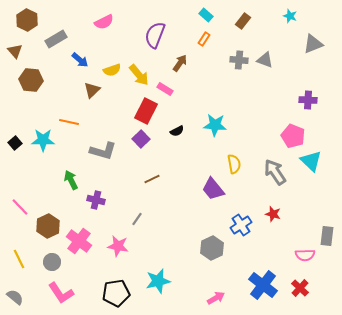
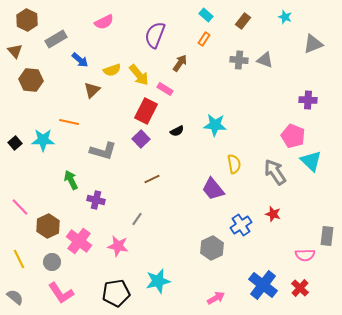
cyan star at (290, 16): moved 5 px left, 1 px down
